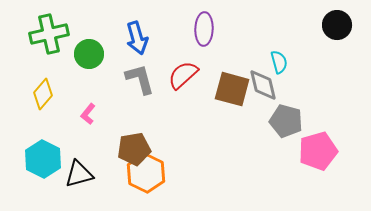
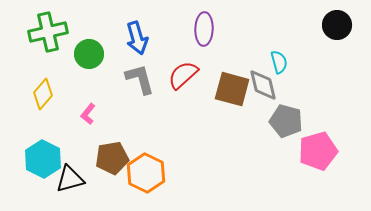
green cross: moved 1 px left, 2 px up
brown pentagon: moved 22 px left, 9 px down
black triangle: moved 9 px left, 5 px down
